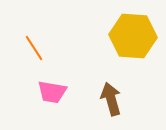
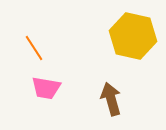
yellow hexagon: rotated 9 degrees clockwise
pink trapezoid: moved 6 px left, 4 px up
